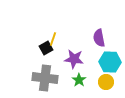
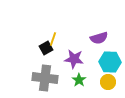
purple semicircle: rotated 96 degrees counterclockwise
yellow circle: moved 2 px right
